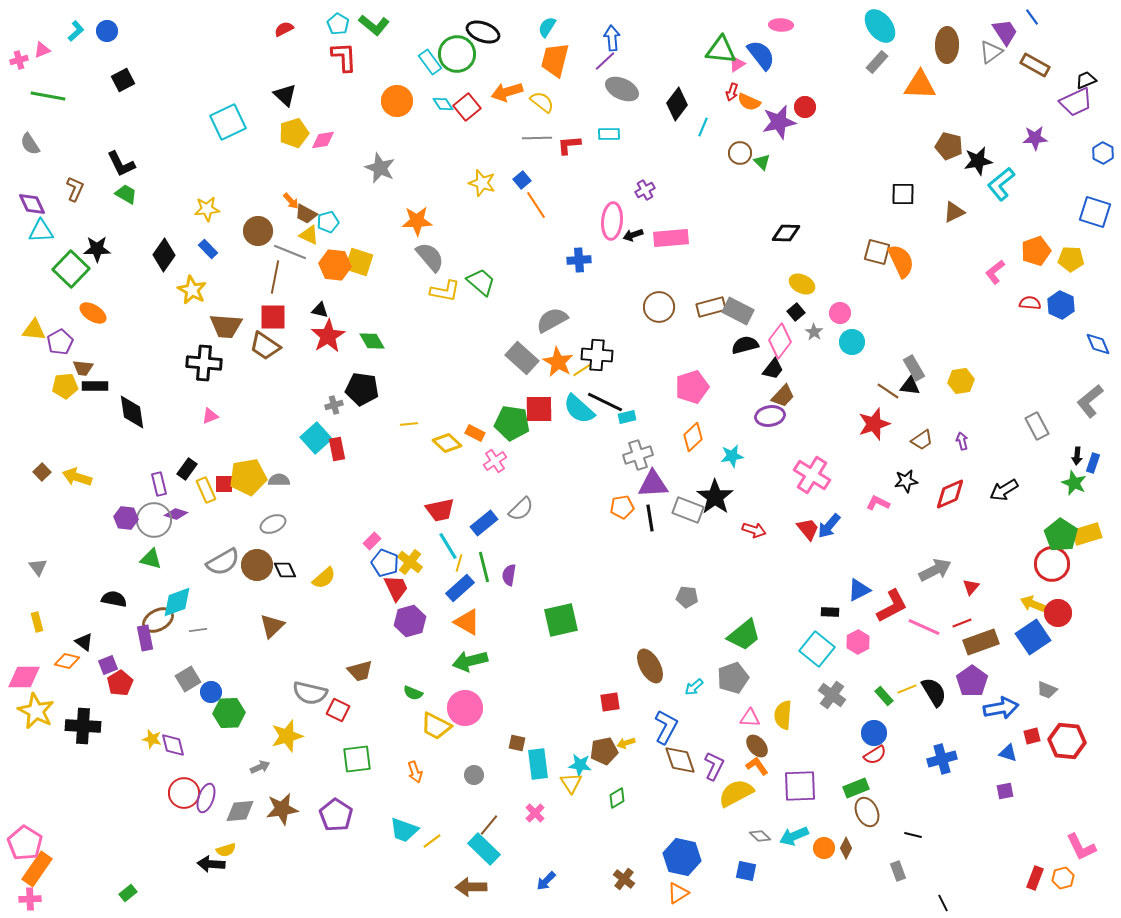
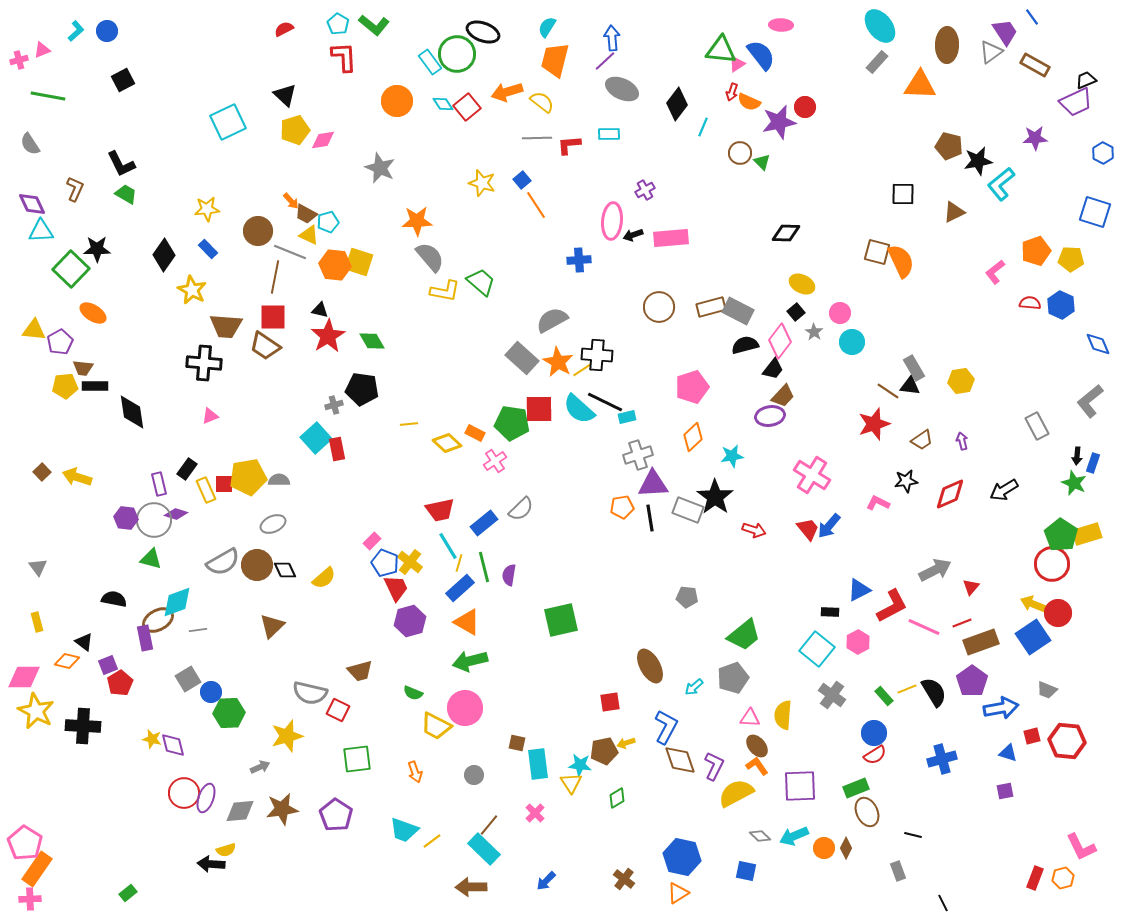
yellow pentagon at (294, 133): moved 1 px right, 3 px up
